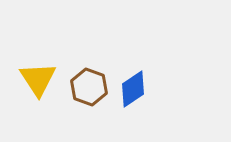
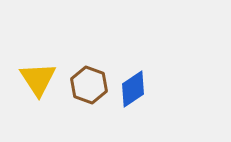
brown hexagon: moved 2 px up
